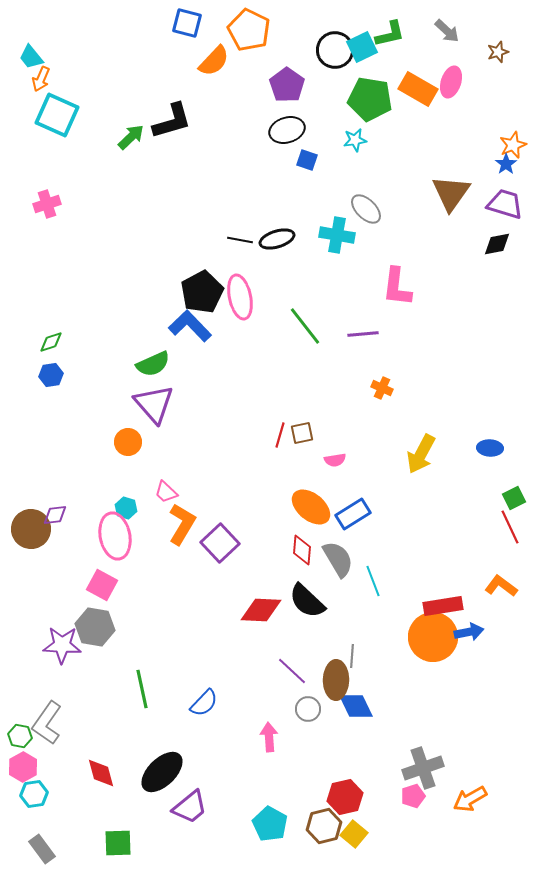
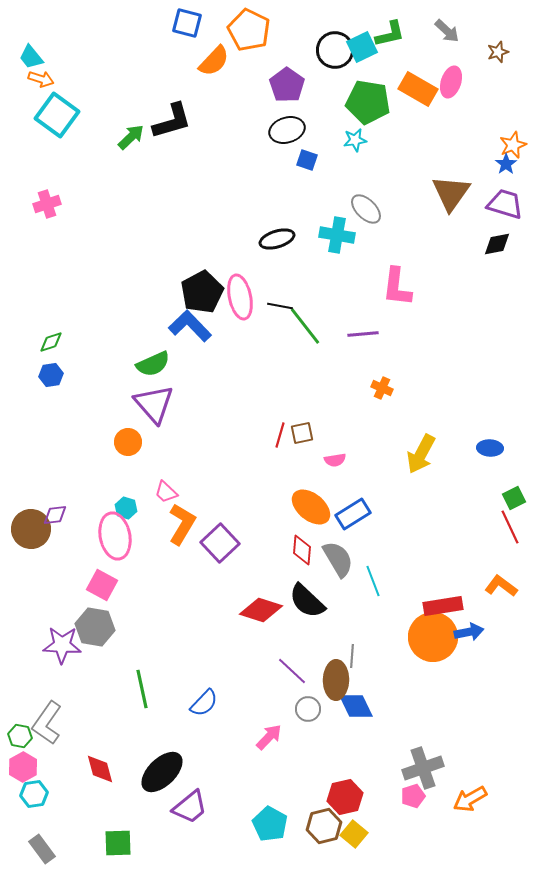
orange arrow at (41, 79): rotated 95 degrees counterclockwise
green pentagon at (370, 99): moved 2 px left, 3 px down
cyan square at (57, 115): rotated 12 degrees clockwise
black line at (240, 240): moved 40 px right, 66 px down
red diamond at (261, 610): rotated 15 degrees clockwise
pink arrow at (269, 737): rotated 48 degrees clockwise
red diamond at (101, 773): moved 1 px left, 4 px up
